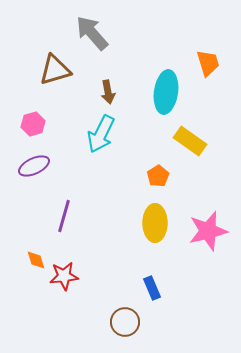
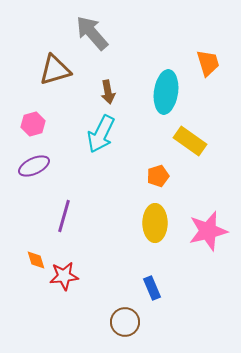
orange pentagon: rotated 15 degrees clockwise
